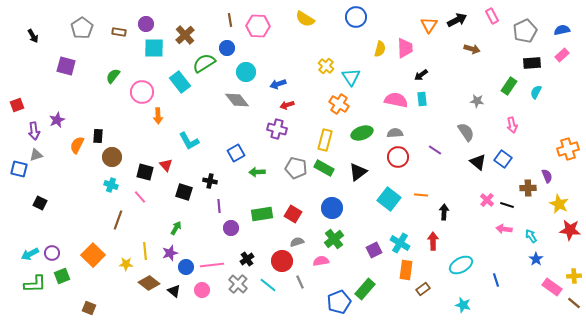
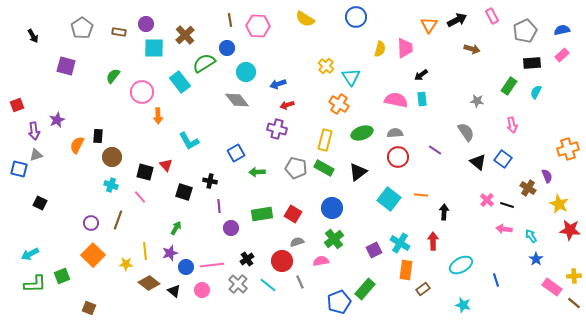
brown cross at (528, 188): rotated 35 degrees clockwise
purple circle at (52, 253): moved 39 px right, 30 px up
